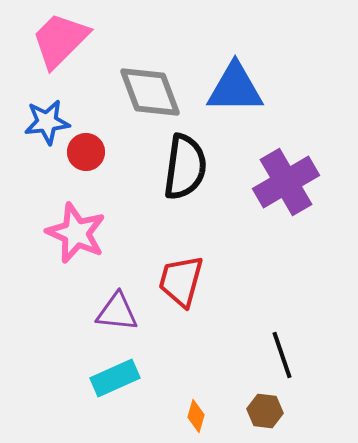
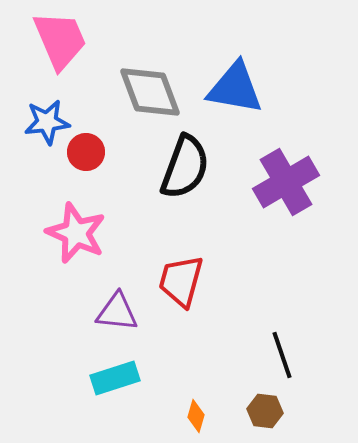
pink trapezoid: rotated 112 degrees clockwise
blue triangle: rotated 10 degrees clockwise
black semicircle: rotated 12 degrees clockwise
cyan rectangle: rotated 6 degrees clockwise
